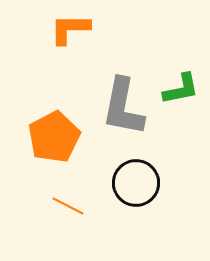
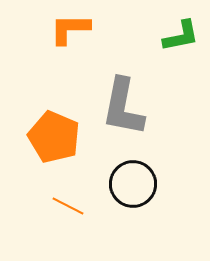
green L-shape: moved 53 px up
orange pentagon: rotated 21 degrees counterclockwise
black circle: moved 3 px left, 1 px down
